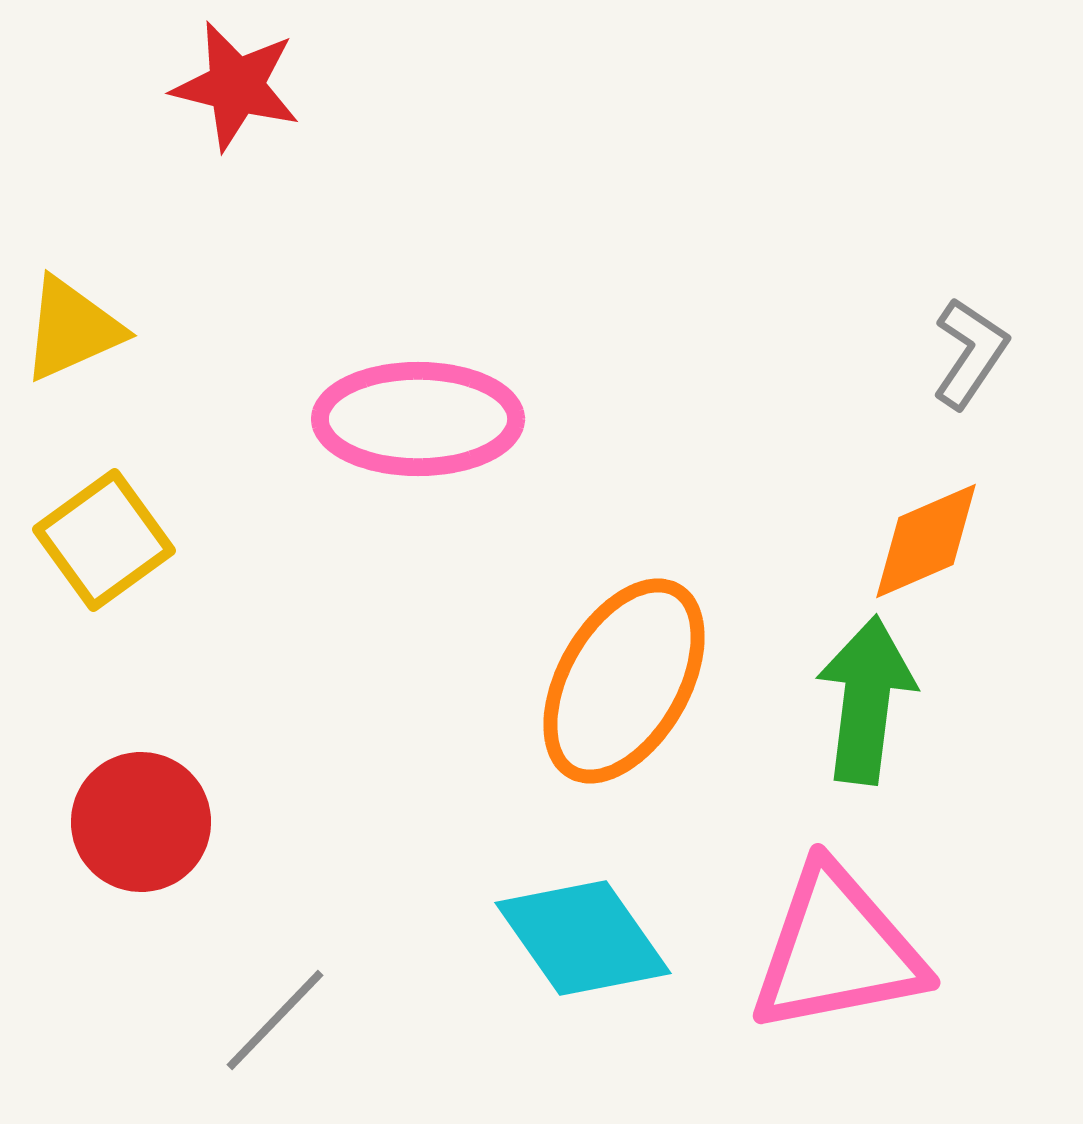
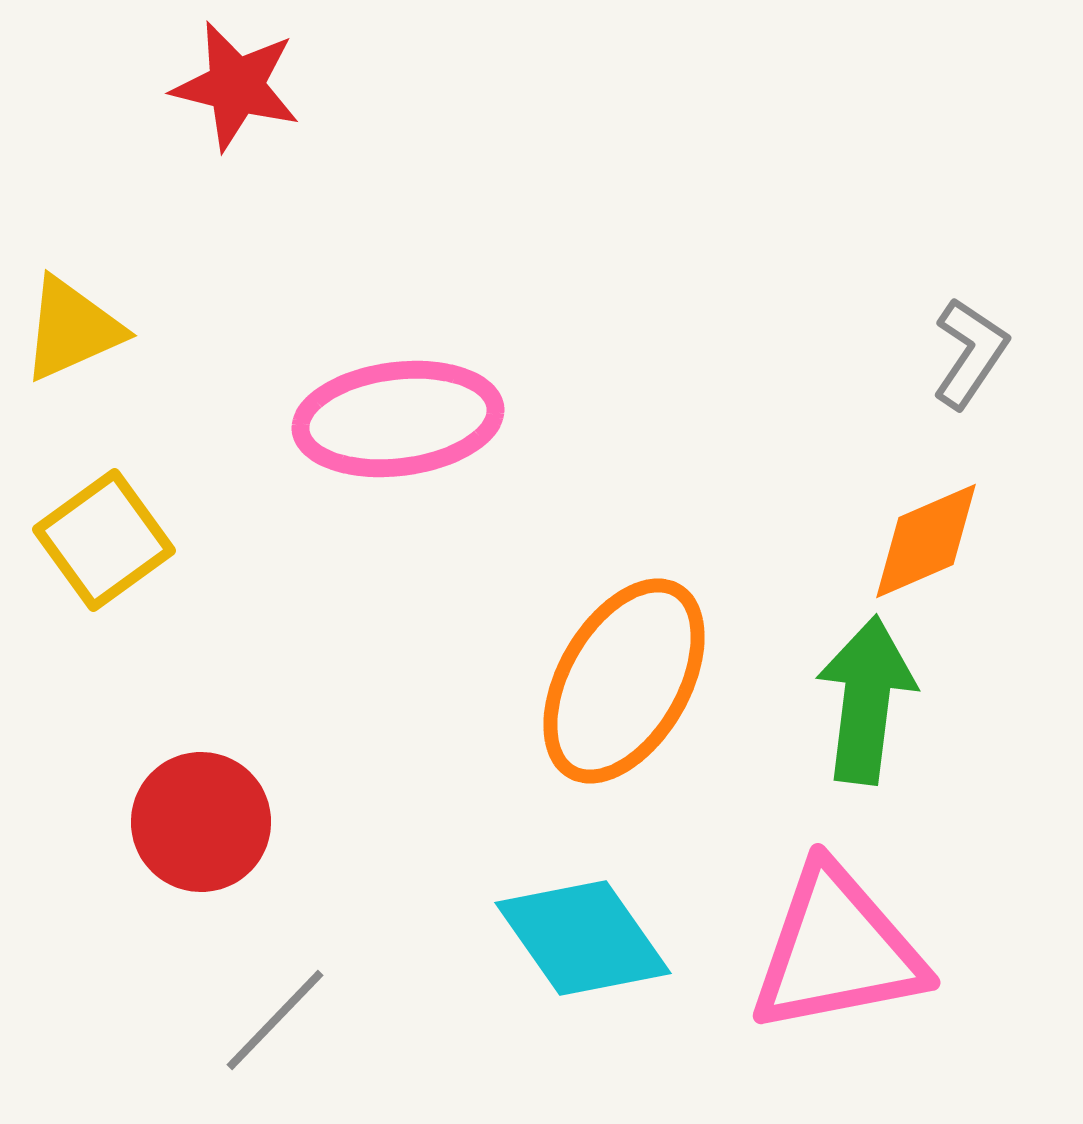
pink ellipse: moved 20 px left; rotated 7 degrees counterclockwise
red circle: moved 60 px right
